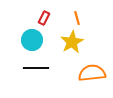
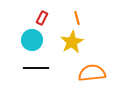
red rectangle: moved 2 px left
